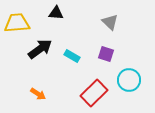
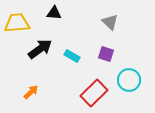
black triangle: moved 2 px left
orange arrow: moved 7 px left, 2 px up; rotated 77 degrees counterclockwise
